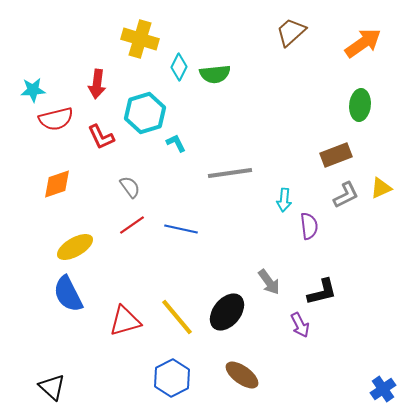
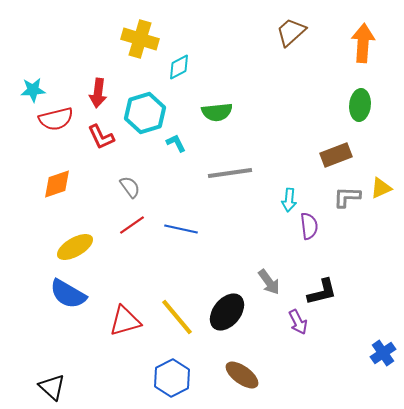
orange arrow: rotated 51 degrees counterclockwise
cyan diamond: rotated 36 degrees clockwise
green semicircle: moved 2 px right, 38 px down
red arrow: moved 1 px right, 9 px down
gray L-shape: moved 1 px right, 2 px down; rotated 152 degrees counterclockwise
cyan arrow: moved 5 px right
blue semicircle: rotated 33 degrees counterclockwise
purple arrow: moved 2 px left, 3 px up
blue cross: moved 36 px up
